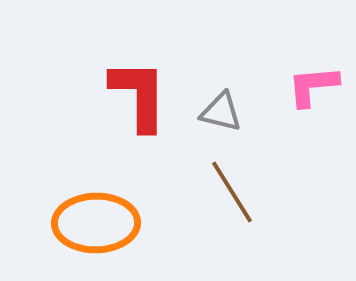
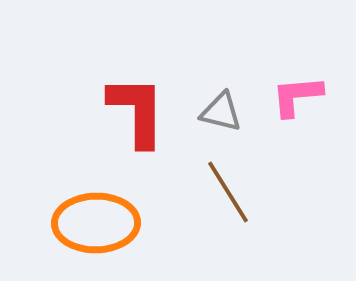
pink L-shape: moved 16 px left, 10 px down
red L-shape: moved 2 px left, 16 px down
brown line: moved 4 px left
